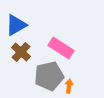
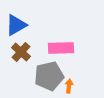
pink rectangle: rotated 35 degrees counterclockwise
